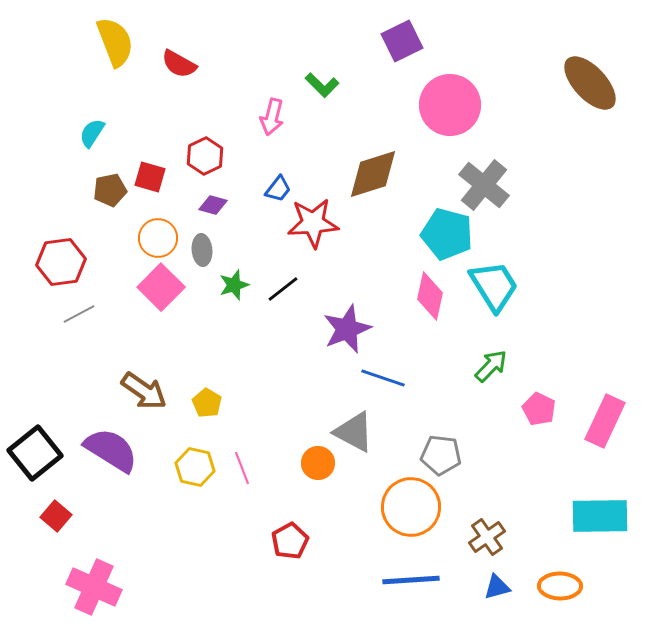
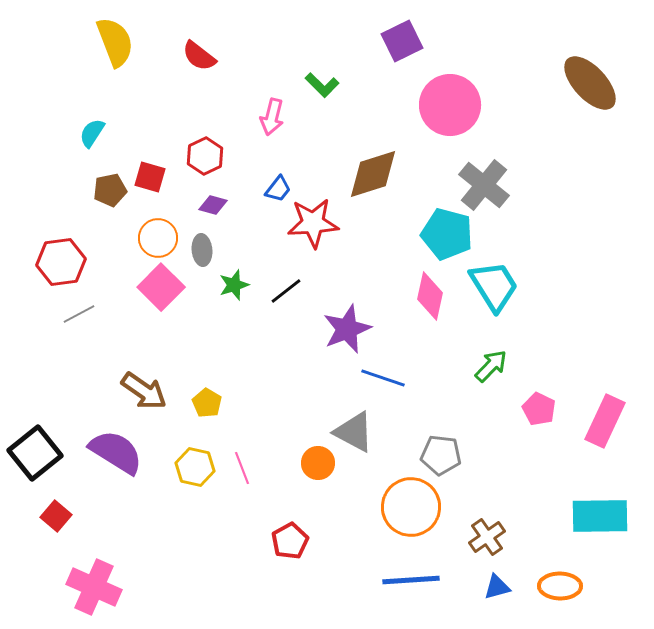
red semicircle at (179, 64): moved 20 px right, 8 px up; rotated 9 degrees clockwise
black line at (283, 289): moved 3 px right, 2 px down
purple semicircle at (111, 450): moved 5 px right, 2 px down
